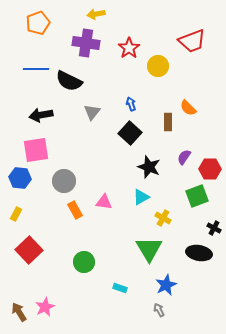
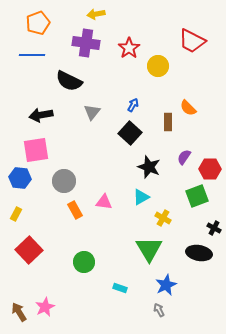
red trapezoid: rotated 48 degrees clockwise
blue line: moved 4 px left, 14 px up
blue arrow: moved 2 px right, 1 px down; rotated 48 degrees clockwise
